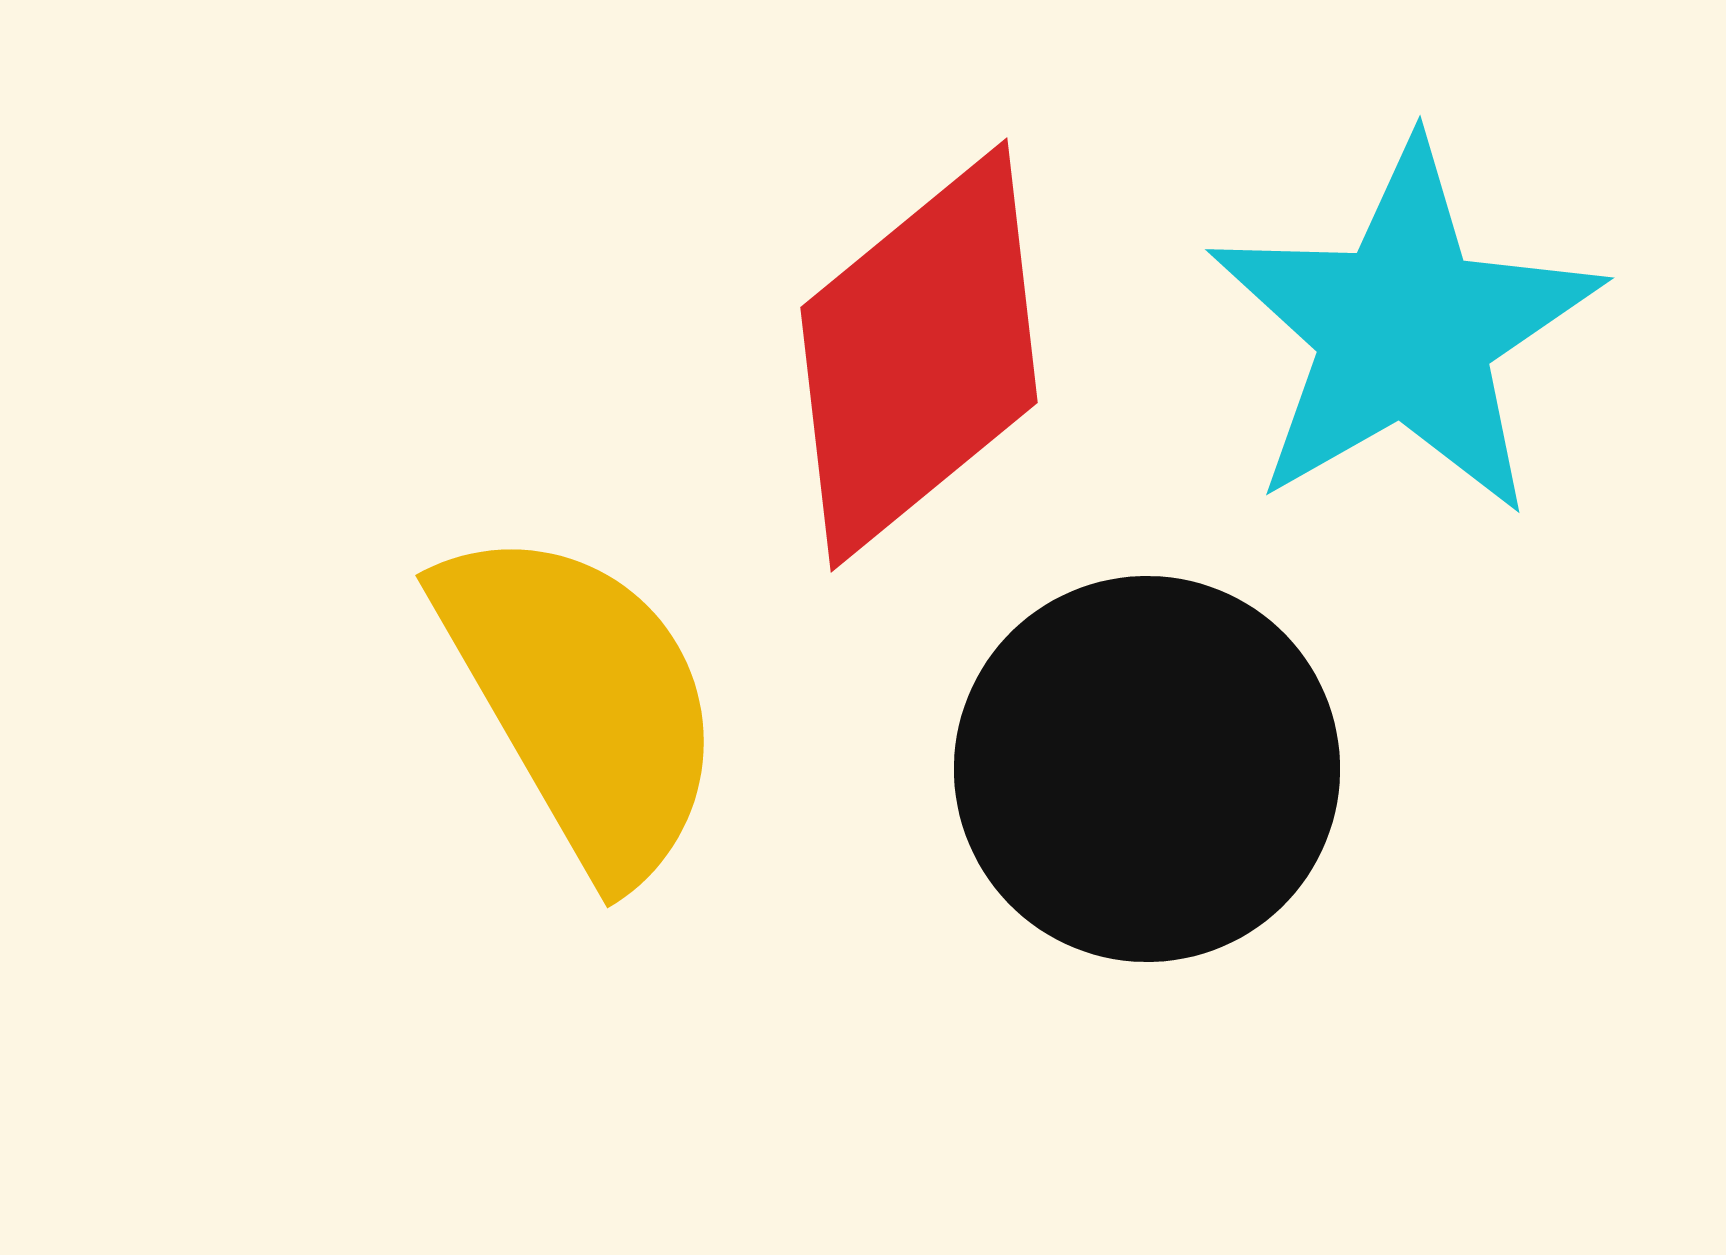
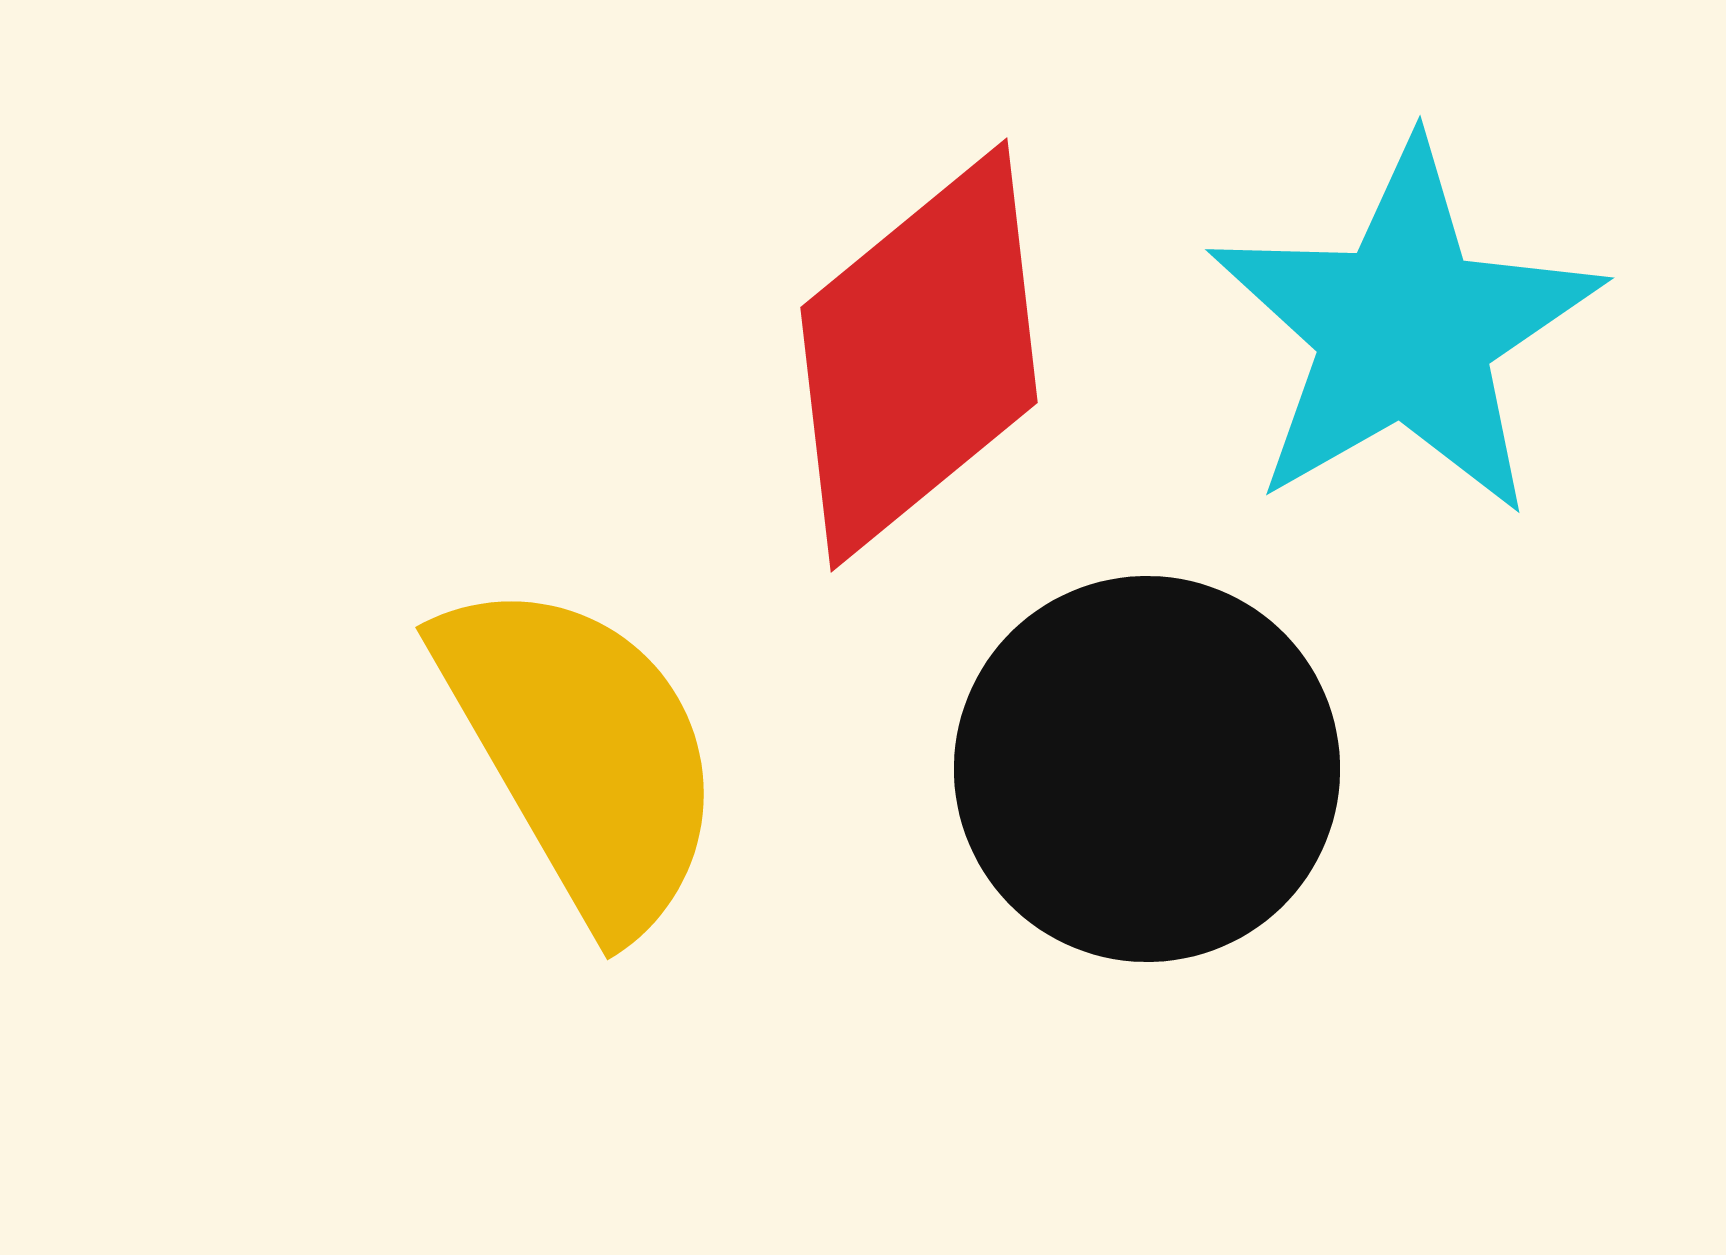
yellow semicircle: moved 52 px down
